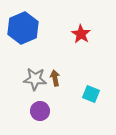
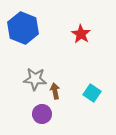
blue hexagon: rotated 16 degrees counterclockwise
brown arrow: moved 13 px down
cyan square: moved 1 px right, 1 px up; rotated 12 degrees clockwise
purple circle: moved 2 px right, 3 px down
